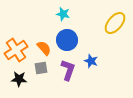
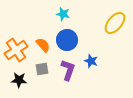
orange semicircle: moved 1 px left, 3 px up
gray square: moved 1 px right, 1 px down
black star: moved 1 px down
